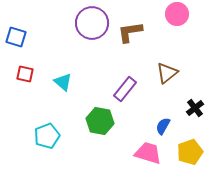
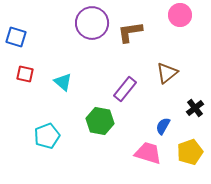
pink circle: moved 3 px right, 1 px down
